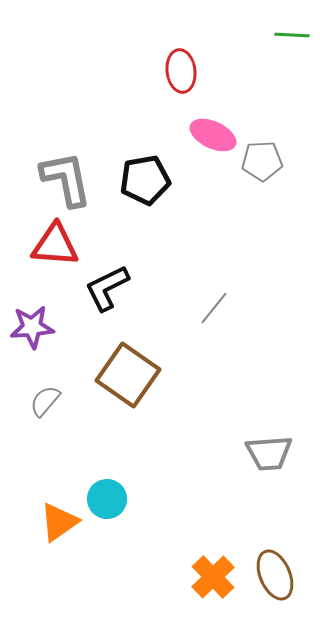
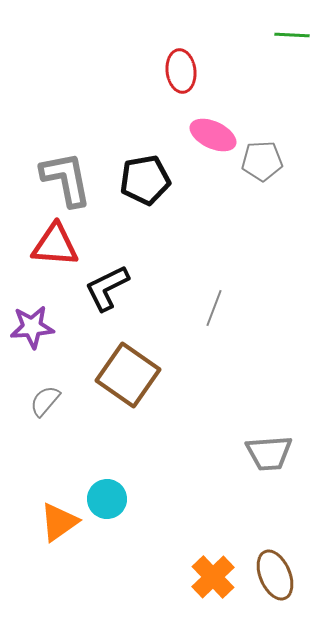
gray line: rotated 18 degrees counterclockwise
